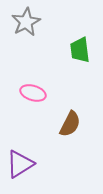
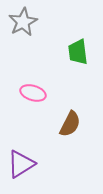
gray star: moved 3 px left
green trapezoid: moved 2 px left, 2 px down
purple triangle: moved 1 px right
